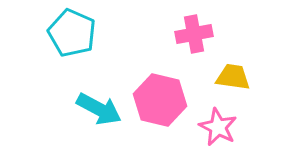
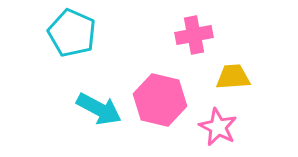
pink cross: moved 1 px down
yellow trapezoid: rotated 12 degrees counterclockwise
